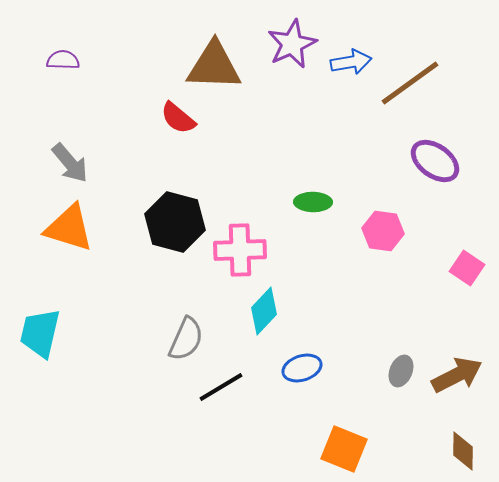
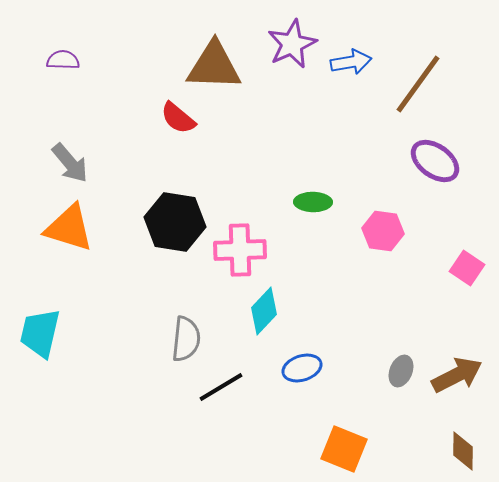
brown line: moved 8 px right, 1 px down; rotated 18 degrees counterclockwise
black hexagon: rotated 6 degrees counterclockwise
gray semicircle: rotated 18 degrees counterclockwise
